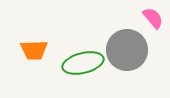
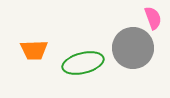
pink semicircle: rotated 20 degrees clockwise
gray circle: moved 6 px right, 2 px up
